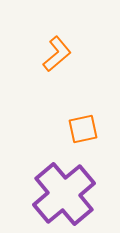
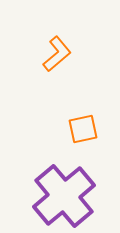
purple cross: moved 2 px down
